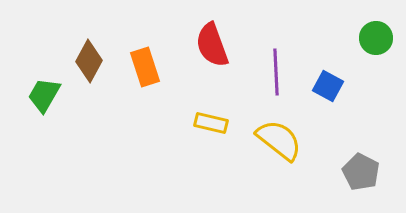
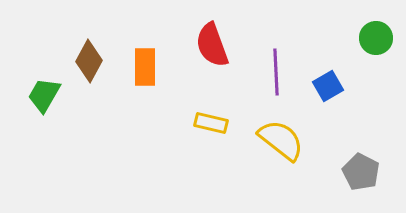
orange rectangle: rotated 18 degrees clockwise
blue square: rotated 32 degrees clockwise
yellow semicircle: moved 2 px right
